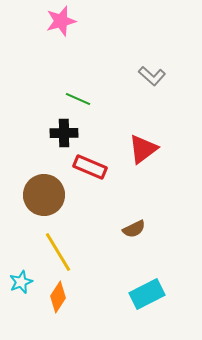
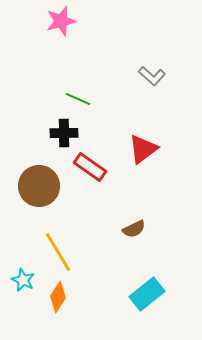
red rectangle: rotated 12 degrees clockwise
brown circle: moved 5 px left, 9 px up
cyan star: moved 2 px right, 2 px up; rotated 25 degrees counterclockwise
cyan rectangle: rotated 12 degrees counterclockwise
